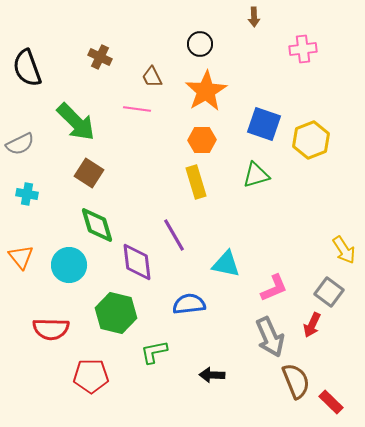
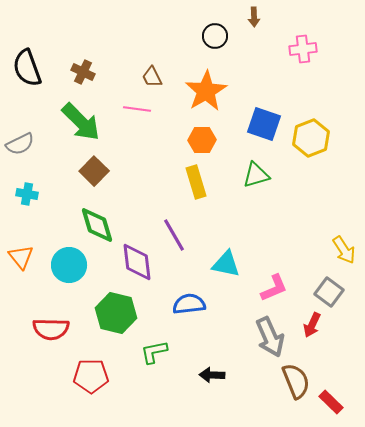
black circle: moved 15 px right, 8 px up
brown cross: moved 17 px left, 15 px down
green arrow: moved 5 px right
yellow hexagon: moved 2 px up
brown square: moved 5 px right, 2 px up; rotated 12 degrees clockwise
